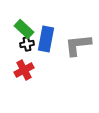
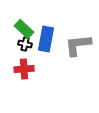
black cross: moved 2 px left; rotated 24 degrees clockwise
red cross: moved 1 px up; rotated 24 degrees clockwise
